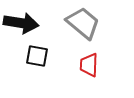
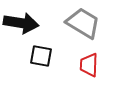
gray trapezoid: rotated 9 degrees counterclockwise
black square: moved 4 px right
